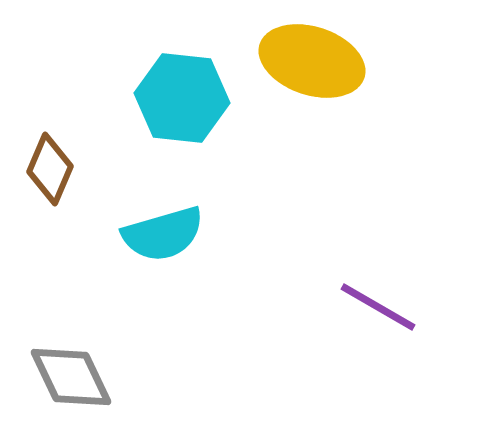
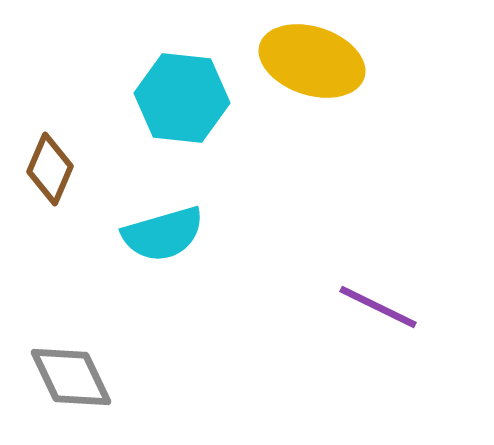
purple line: rotated 4 degrees counterclockwise
